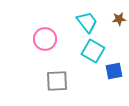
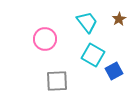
brown star: rotated 24 degrees counterclockwise
cyan square: moved 4 px down
blue square: rotated 18 degrees counterclockwise
